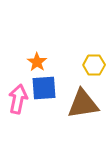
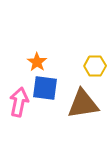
yellow hexagon: moved 1 px right, 1 px down
blue square: moved 1 px right; rotated 12 degrees clockwise
pink arrow: moved 1 px right, 3 px down
